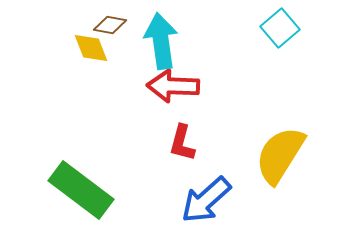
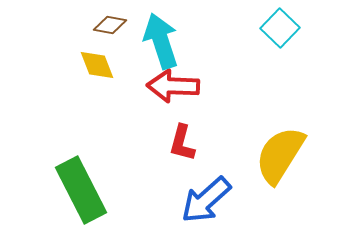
cyan square: rotated 6 degrees counterclockwise
cyan arrow: rotated 10 degrees counterclockwise
yellow diamond: moved 6 px right, 17 px down
green rectangle: rotated 26 degrees clockwise
